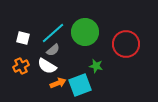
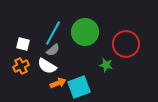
cyan line: rotated 20 degrees counterclockwise
white square: moved 6 px down
green star: moved 10 px right, 1 px up
cyan square: moved 1 px left, 2 px down
